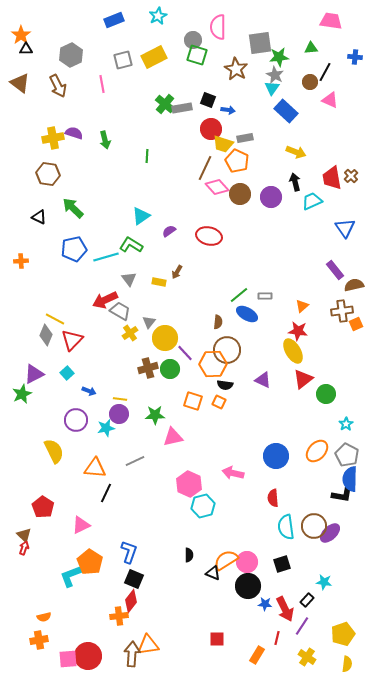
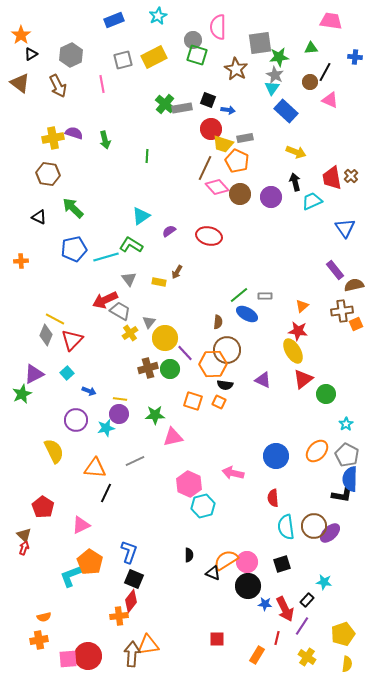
black triangle at (26, 49): moved 5 px right, 5 px down; rotated 32 degrees counterclockwise
